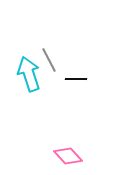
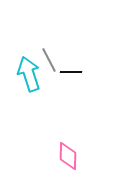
black line: moved 5 px left, 7 px up
pink diamond: rotated 44 degrees clockwise
